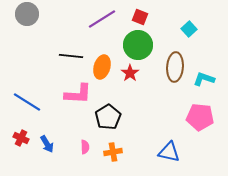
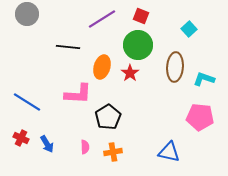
red square: moved 1 px right, 1 px up
black line: moved 3 px left, 9 px up
